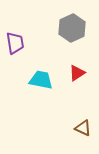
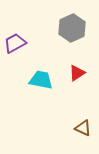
purple trapezoid: rotated 110 degrees counterclockwise
